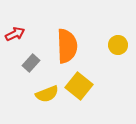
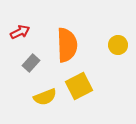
red arrow: moved 5 px right, 2 px up
orange semicircle: moved 1 px up
yellow square: rotated 24 degrees clockwise
yellow semicircle: moved 2 px left, 3 px down
